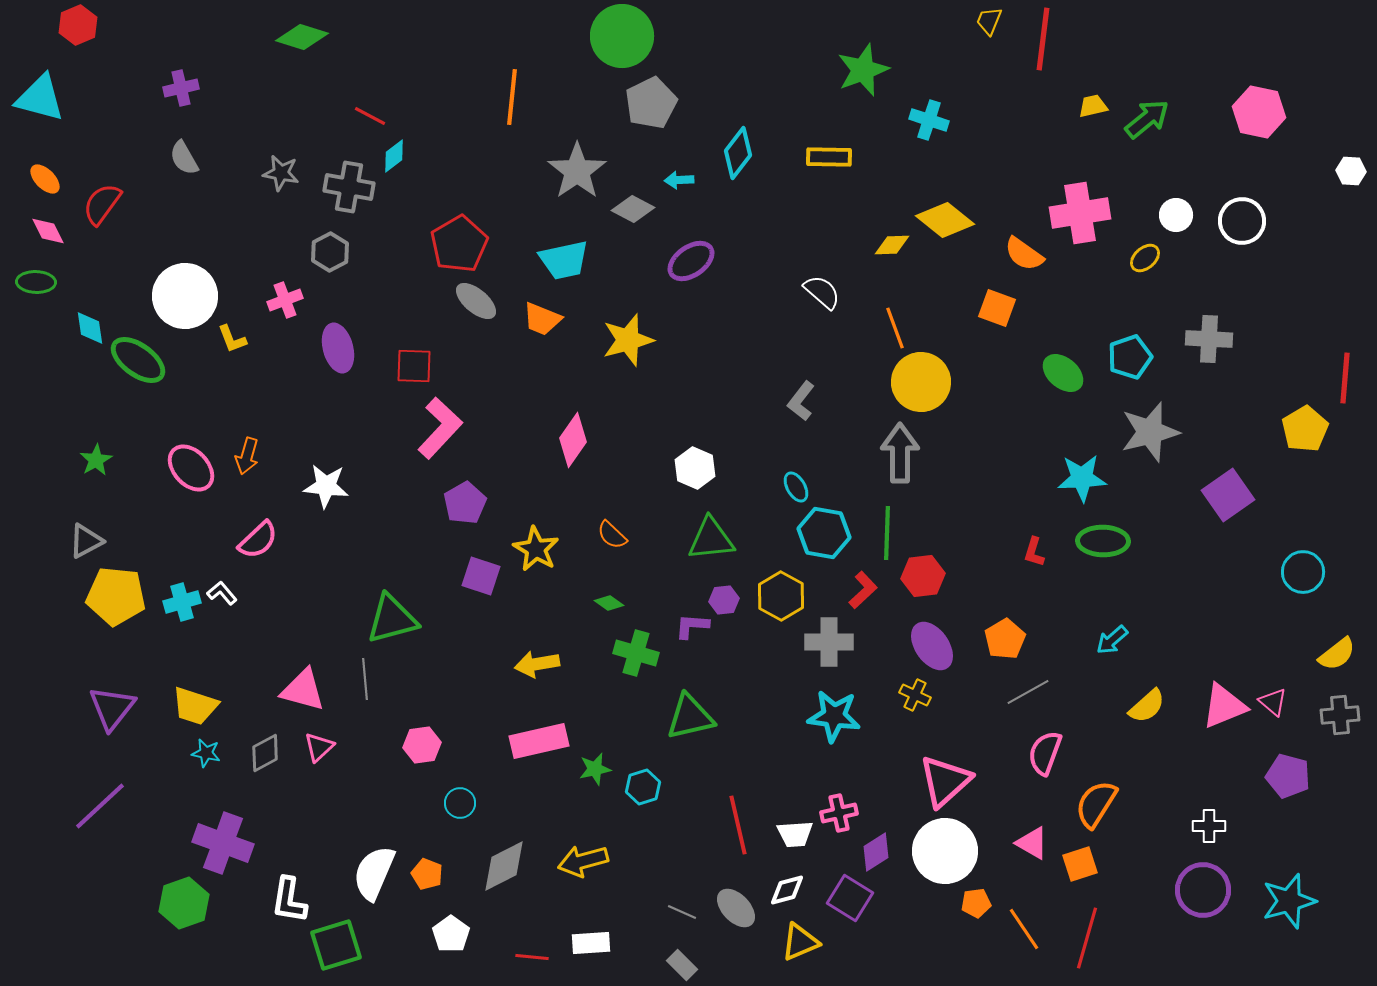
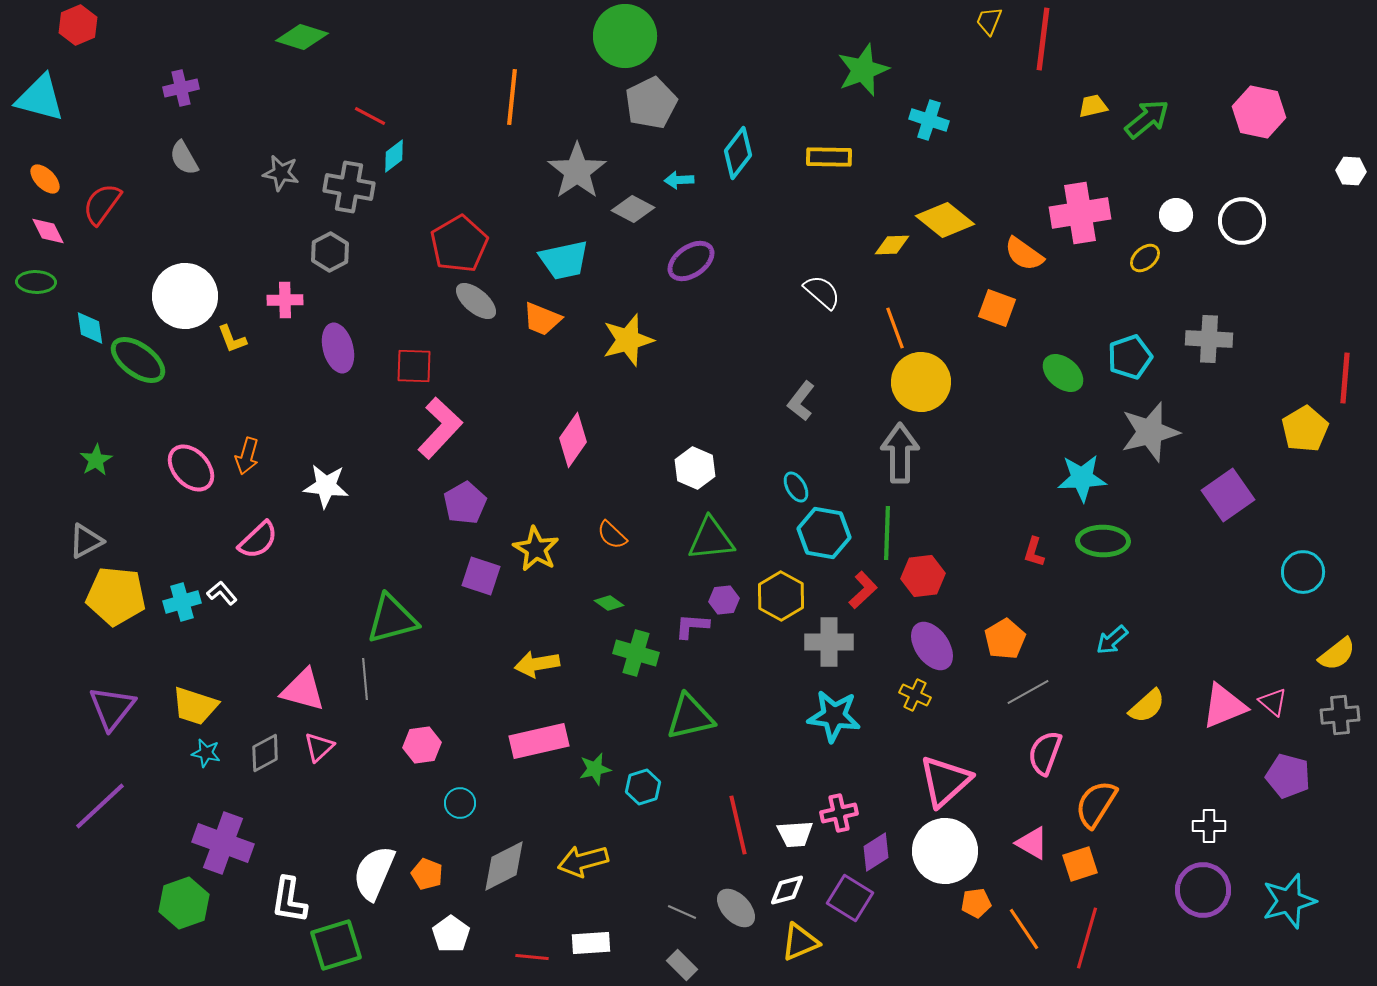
green circle at (622, 36): moved 3 px right
pink cross at (285, 300): rotated 20 degrees clockwise
